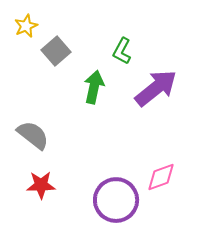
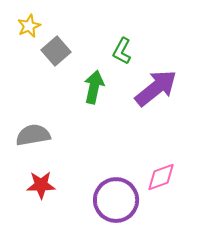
yellow star: moved 3 px right
gray semicircle: rotated 48 degrees counterclockwise
